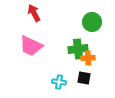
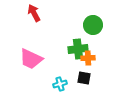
green circle: moved 1 px right, 3 px down
pink trapezoid: moved 13 px down
cyan cross: moved 1 px right, 2 px down; rotated 24 degrees counterclockwise
